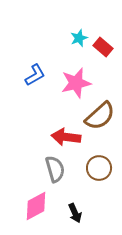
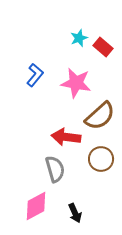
blue L-shape: rotated 20 degrees counterclockwise
pink star: rotated 24 degrees clockwise
brown circle: moved 2 px right, 9 px up
